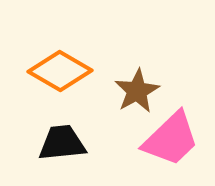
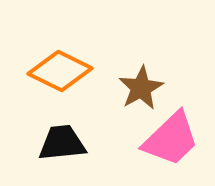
orange diamond: rotated 4 degrees counterclockwise
brown star: moved 4 px right, 3 px up
